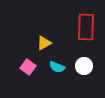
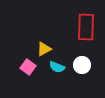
yellow triangle: moved 6 px down
white circle: moved 2 px left, 1 px up
